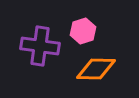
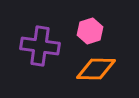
pink hexagon: moved 7 px right
